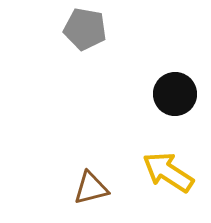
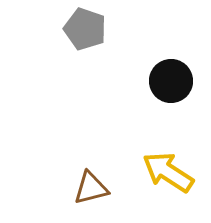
gray pentagon: rotated 9 degrees clockwise
black circle: moved 4 px left, 13 px up
